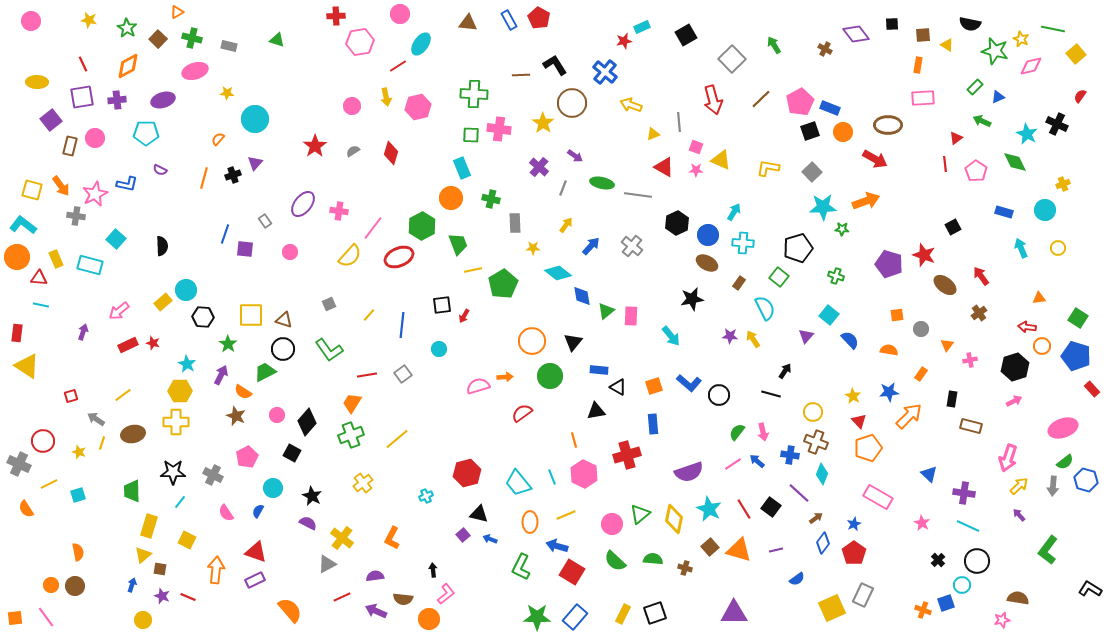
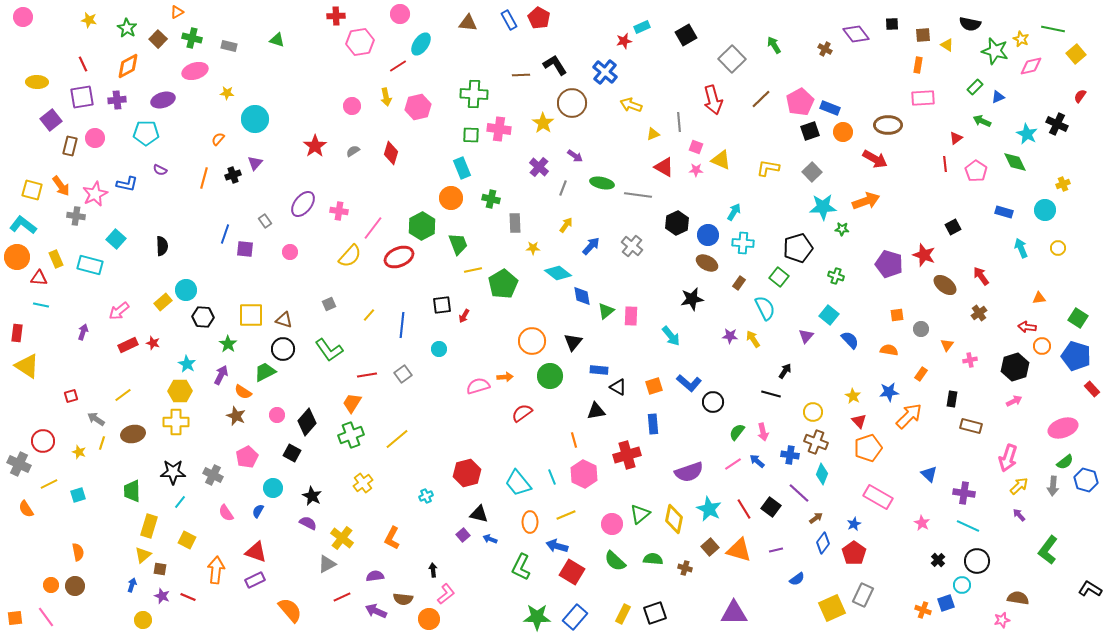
pink circle at (31, 21): moved 8 px left, 4 px up
black circle at (719, 395): moved 6 px left, 7 px down
